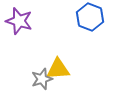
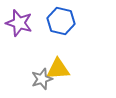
blue hexagon: moved 29 px left, 4 px down; rotated 8 degrees counterclockwise
purple star: moved 2 px down
